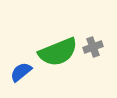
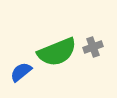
green semicircle: moved 1 px left
